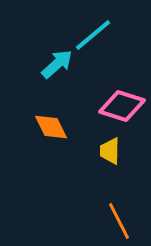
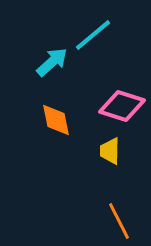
cyan arrow: moved 5 px left, 2 px up
orange diamond: moved 5 px right, 7 px up; rotated 15 degrees clockwise
